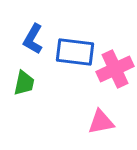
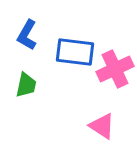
blue L-shape: moved 6 px left, 4 px up
green trapezoid: moved 2 px right, 2 px down
pink triangle: moved 1 px right, 4 px down; rotated 44 degrees clockwise
